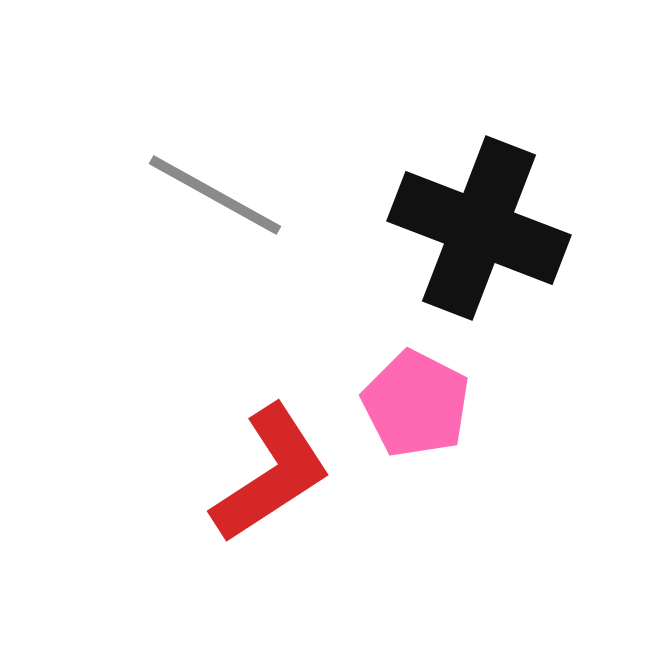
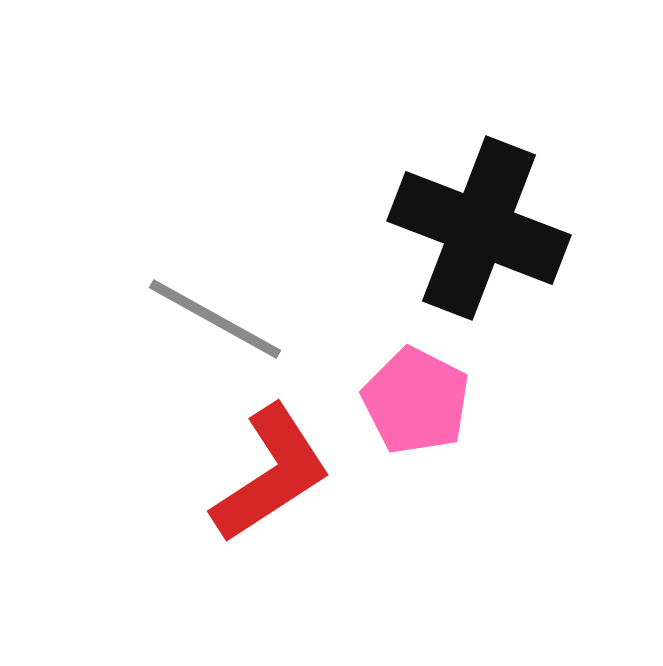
gray line: moved 124 px down
pink pentagon: moved 3 px up
